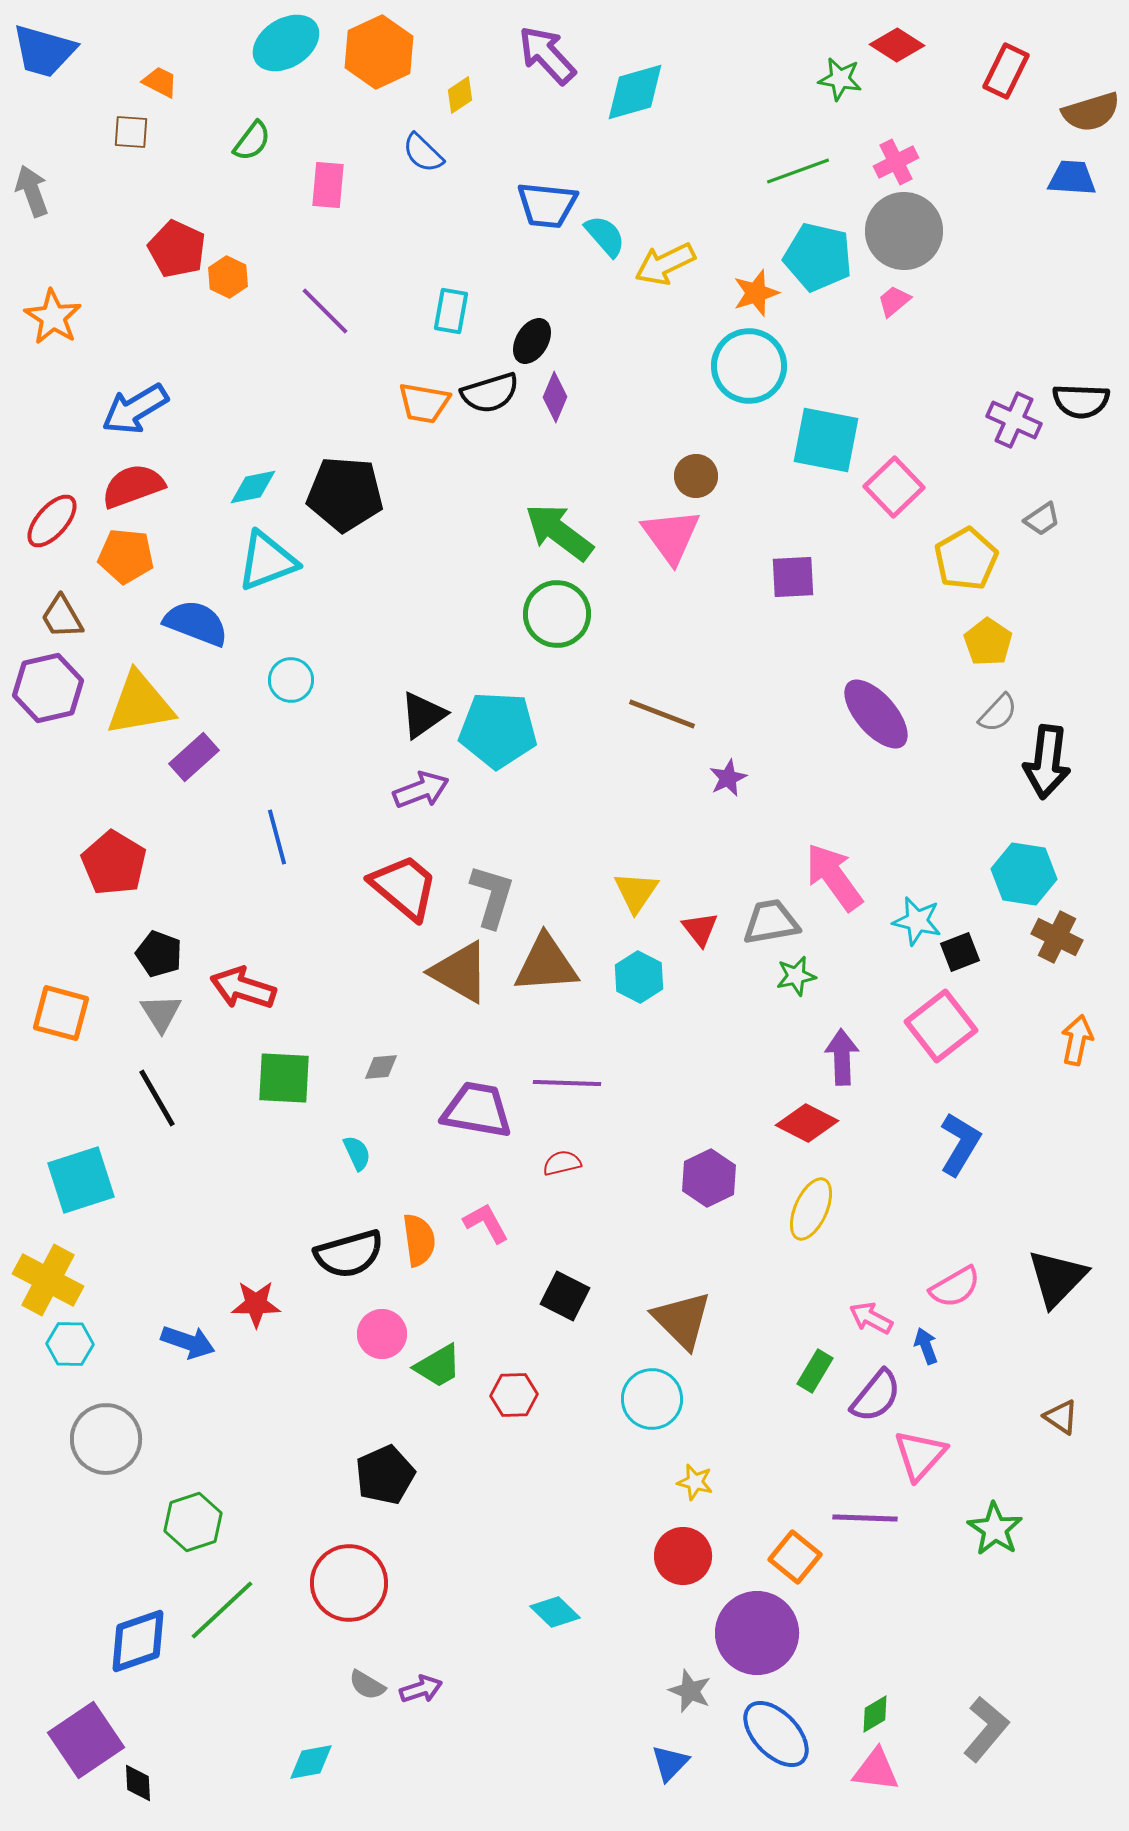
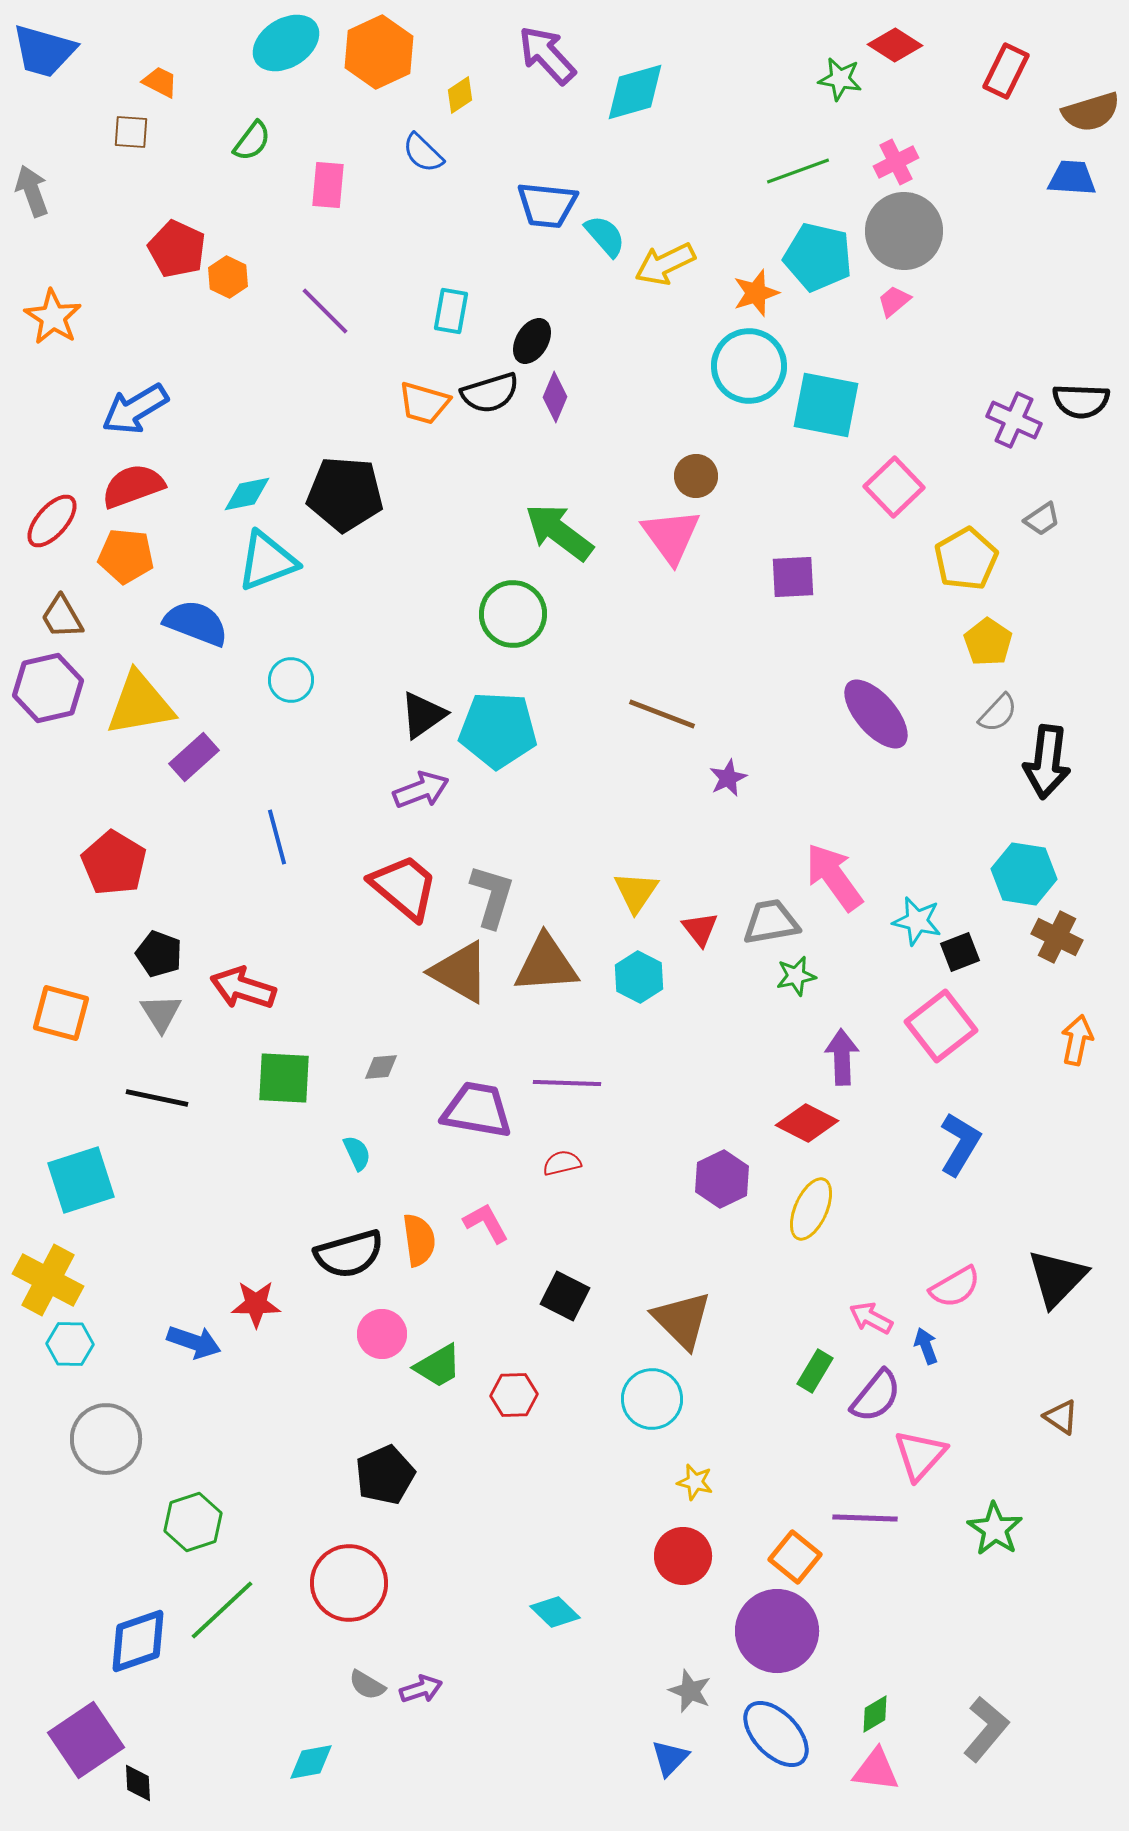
red diamond at (897, 45): moved 2 px left
orange trapezoid at (424, 403): rotated 6 degrees clockwise
cyan square at (826, 440): moved 35 px up
cyan diamond at (253, 487): moved 6 px left, 7 px down
green circle at (557, 614): moved 44 px left
black line at (157, 1098): rotated 48 degrees counterclockwise
purple hexagon at (709, 1178): moved 13 px right, 1 px down
blue arrow at (188, 1342): moved 6 px right
purple circle at (757, 1633): moved 20 px right, 2 px up
blue triangle at (670, 1763): moved 5 px up
